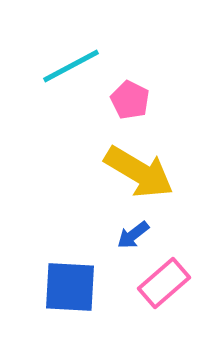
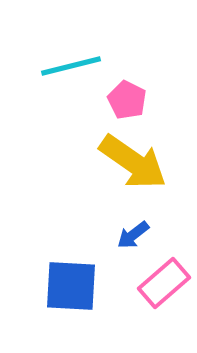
cyan line: rotated 14 degrees clockwise
pink pentagon: moved 3 px left
yellow arrow: moved 6 px left, 10 px up; rotated 4 degrees clockwise
blue square: moved 1 px right, 1 px up
